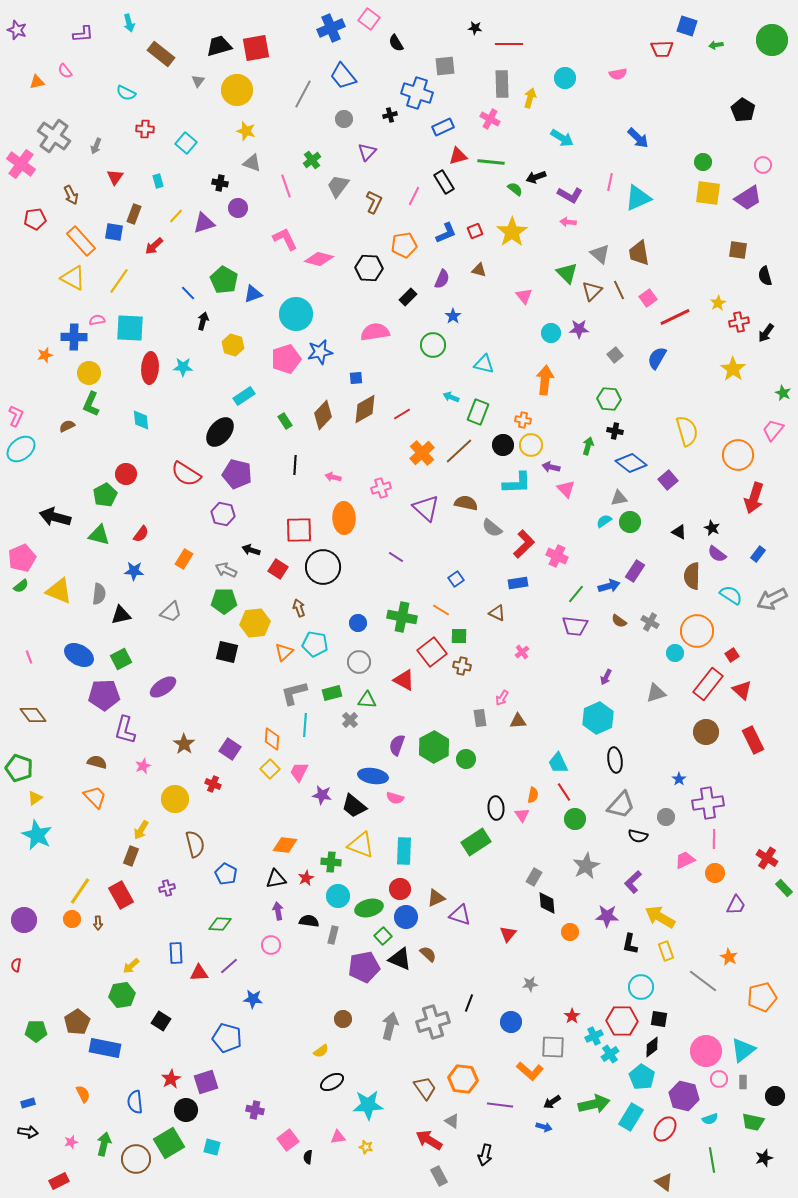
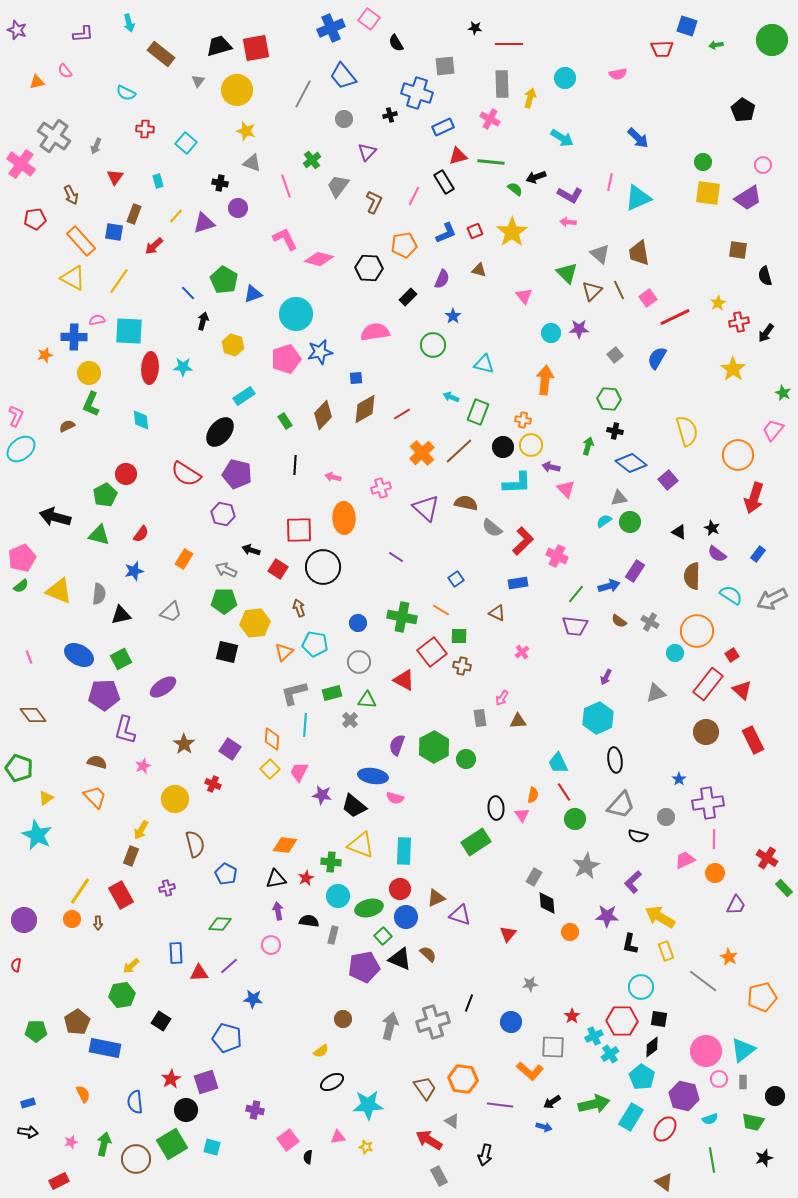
cyan square at (130, 328): moved 1 px left, 3 px down
black circle at (503, 445): moved 2 px down
red L-shape at (524, 544): moved 1 px left, 3 px up
blue star at (134, 571): rotated 18 degrees counterclockwise
yellow triangle at (35, 798): moved 11 px right
green square at (169, 1143): moved 3 px right, 1 px down
